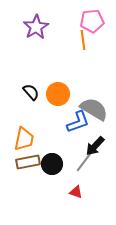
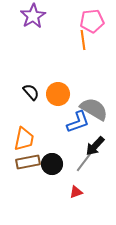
purple star: moved 3 px left, 11 px up
red triangle: rotated 40 degrees counterclockwise
